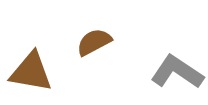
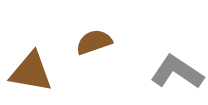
brown semicircle: rotated 9 degrees clockwise
